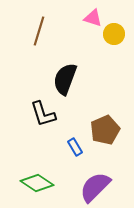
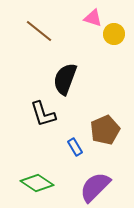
brown line: rotated 68 degrees counterclockwise
